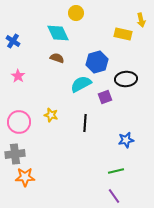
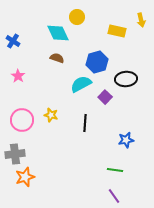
yellow circle: moved 1 px right, 4 px down
yellow rectangle: moved 6 px left, 3 px up
purple square: rotated 24 degrees counterclockwise
pink circle: moved 3 px right, 2 px up
green line: moved 1 px left, 1 px up; rotated 21 degrees clockwise
orange star: rotated 18 degrees counterclockwise
